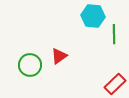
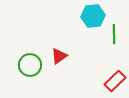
cyan hexagon: rotated 10 degrees counterclockwise
red rectangle: moved 3 px up
